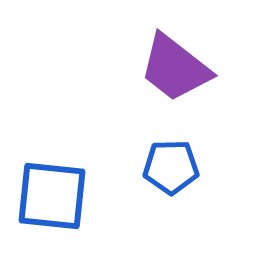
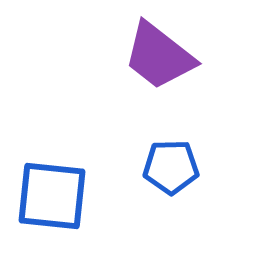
purple trapezoid: moved 16 px left, 12 px up
